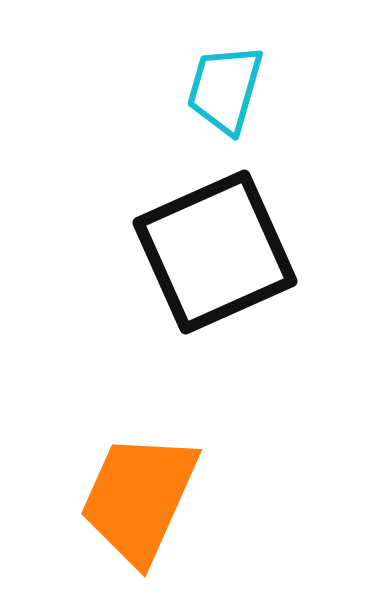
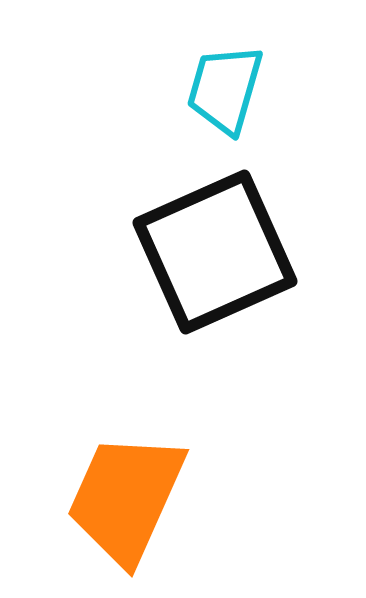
orange trapezoid: moved 13 px left
